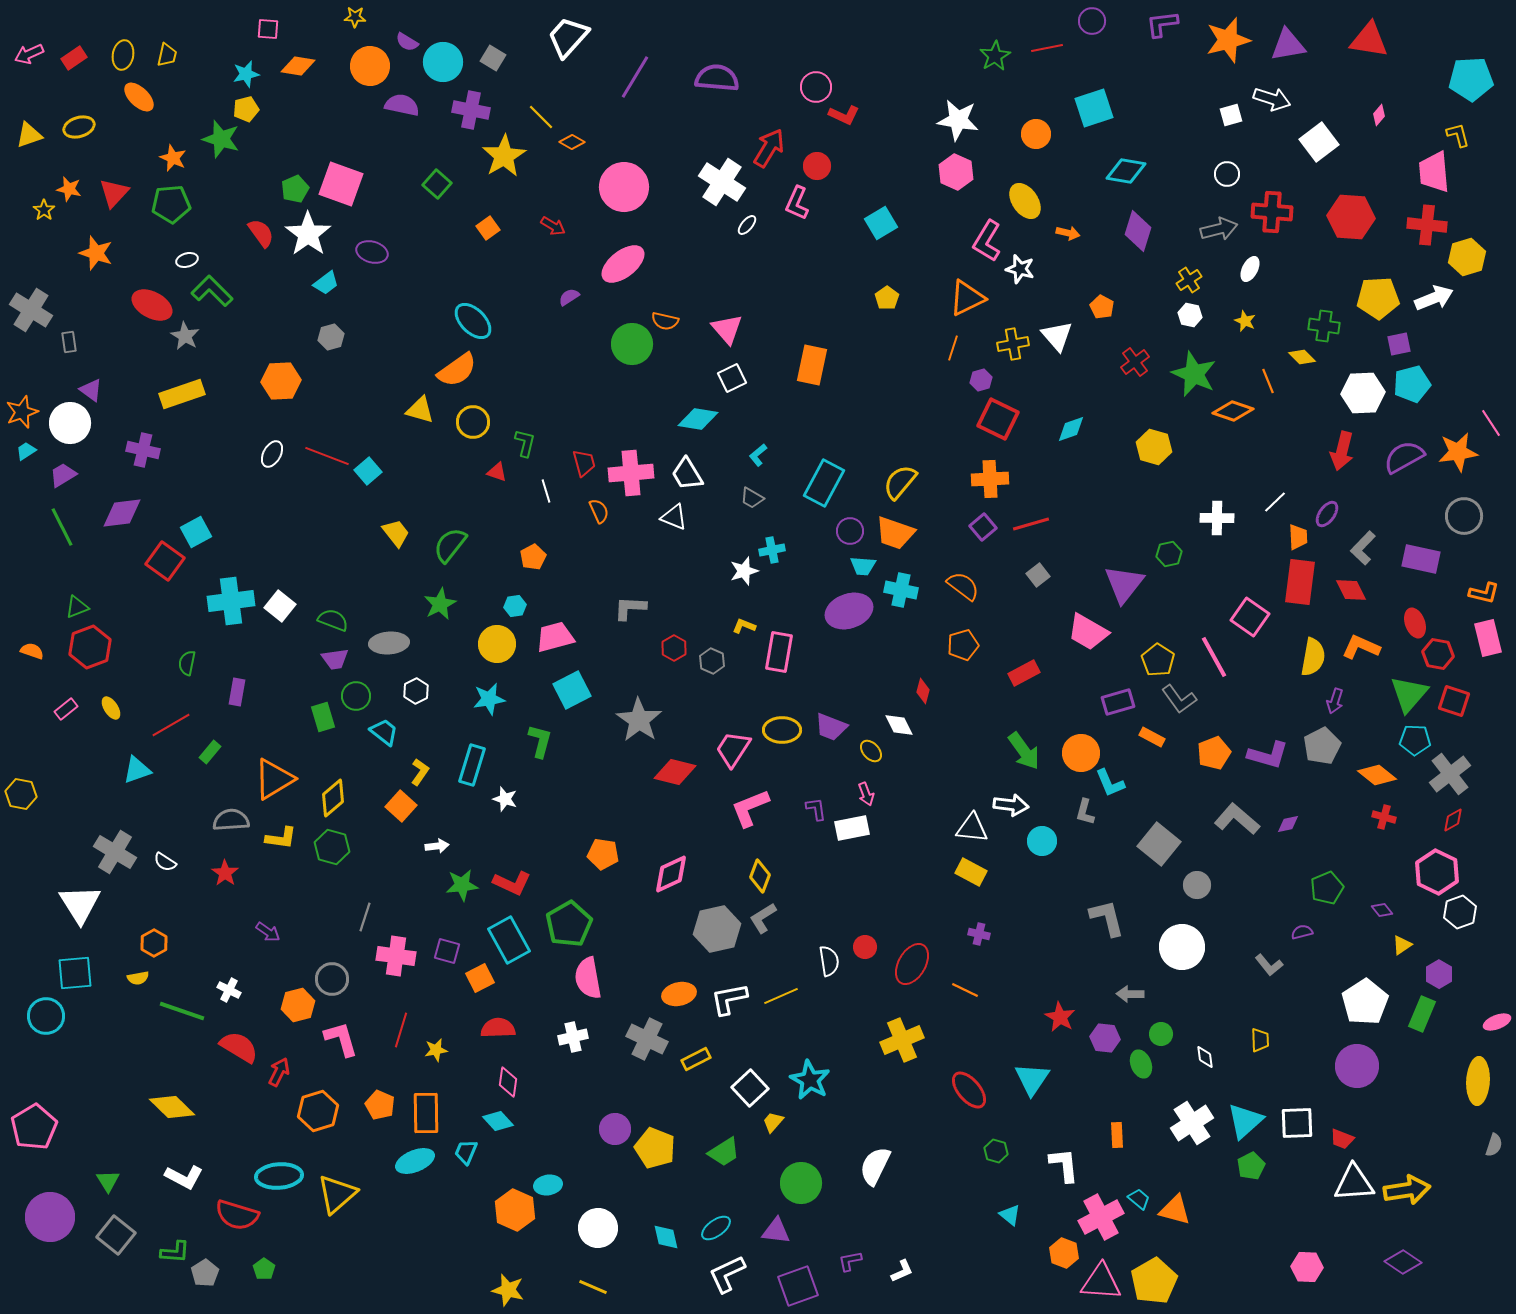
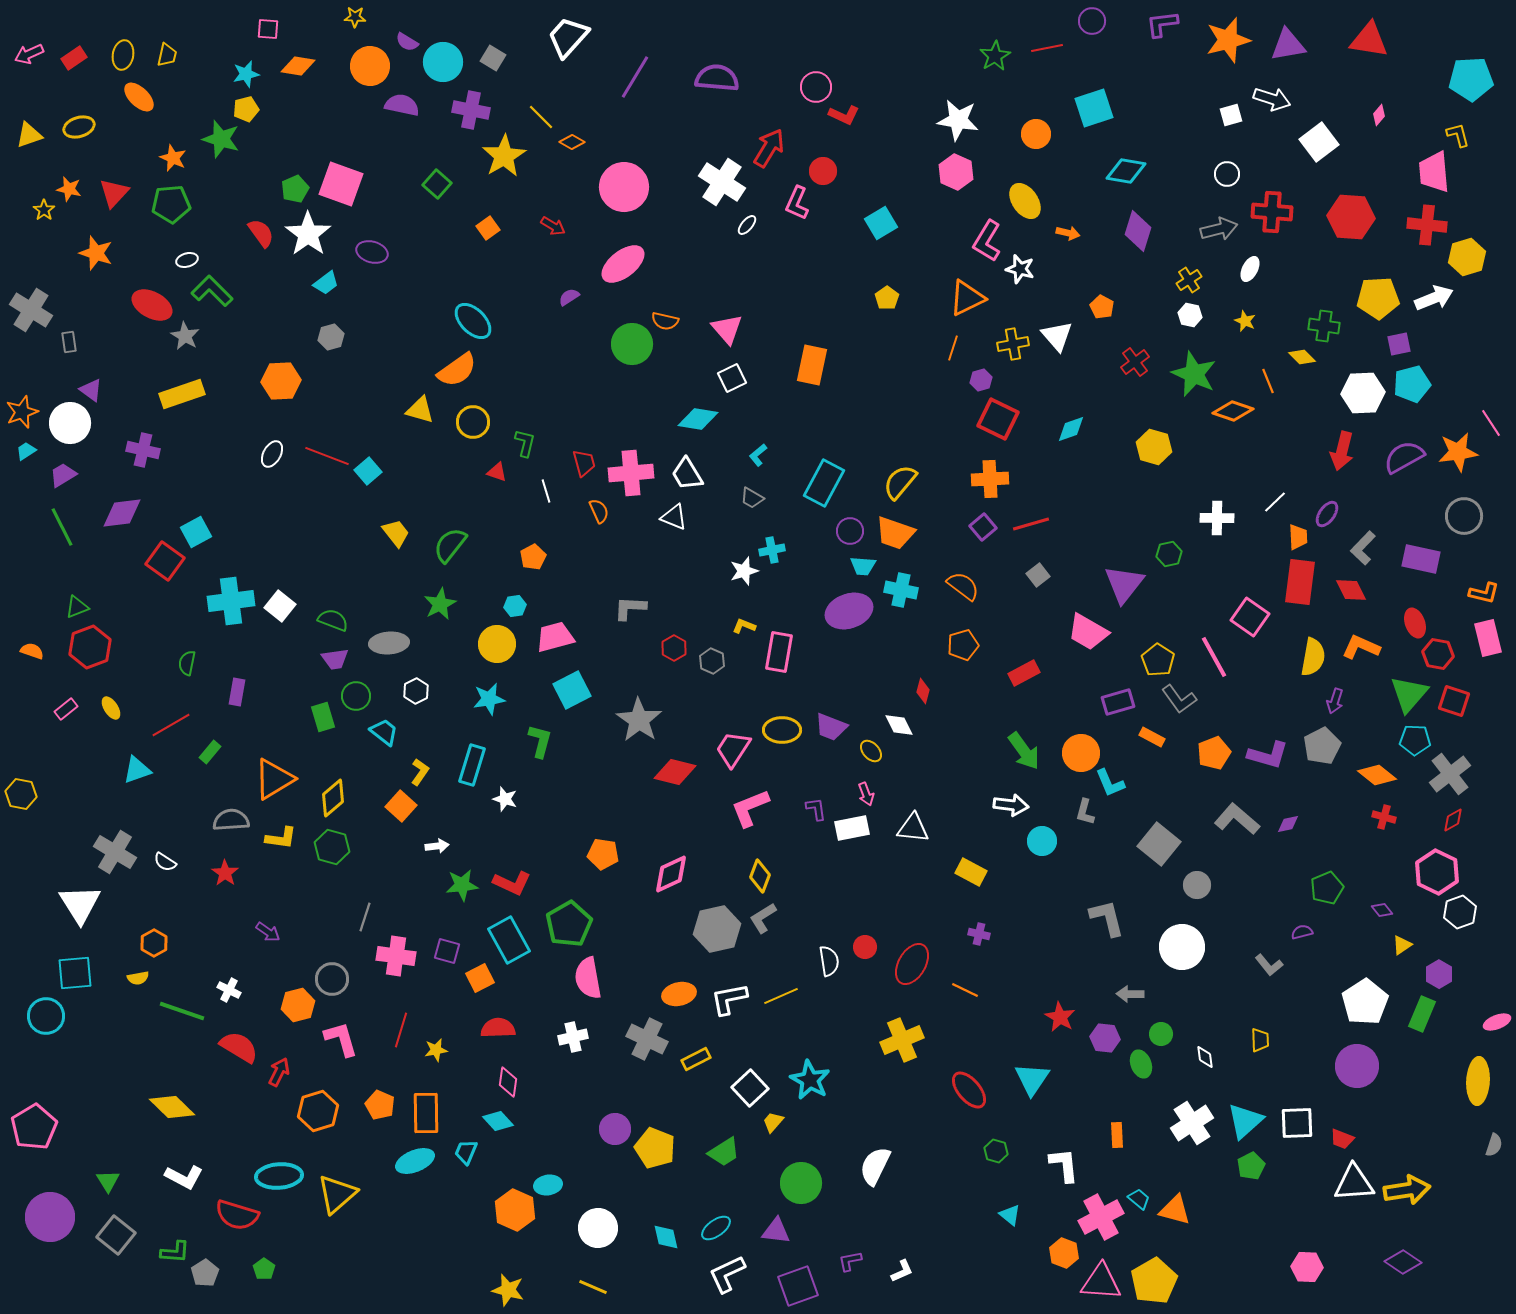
red circle at (817, 166): moved 6 px right, 5 px down
white triangle at (972, 828): moved 59 px left
